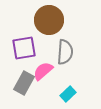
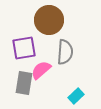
pink semicircle: moved 2 px left, 1 px up
gray rectangle: rotated 20 degrees counterclockwise
cyan rectangle: moved 8 px right, 2 px down
